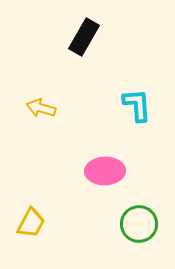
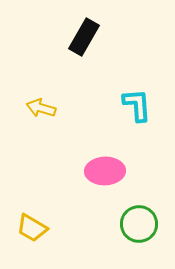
yellow trapezoid: moved 1 px right, 5 px down; rotated 92 degrees clockwise
